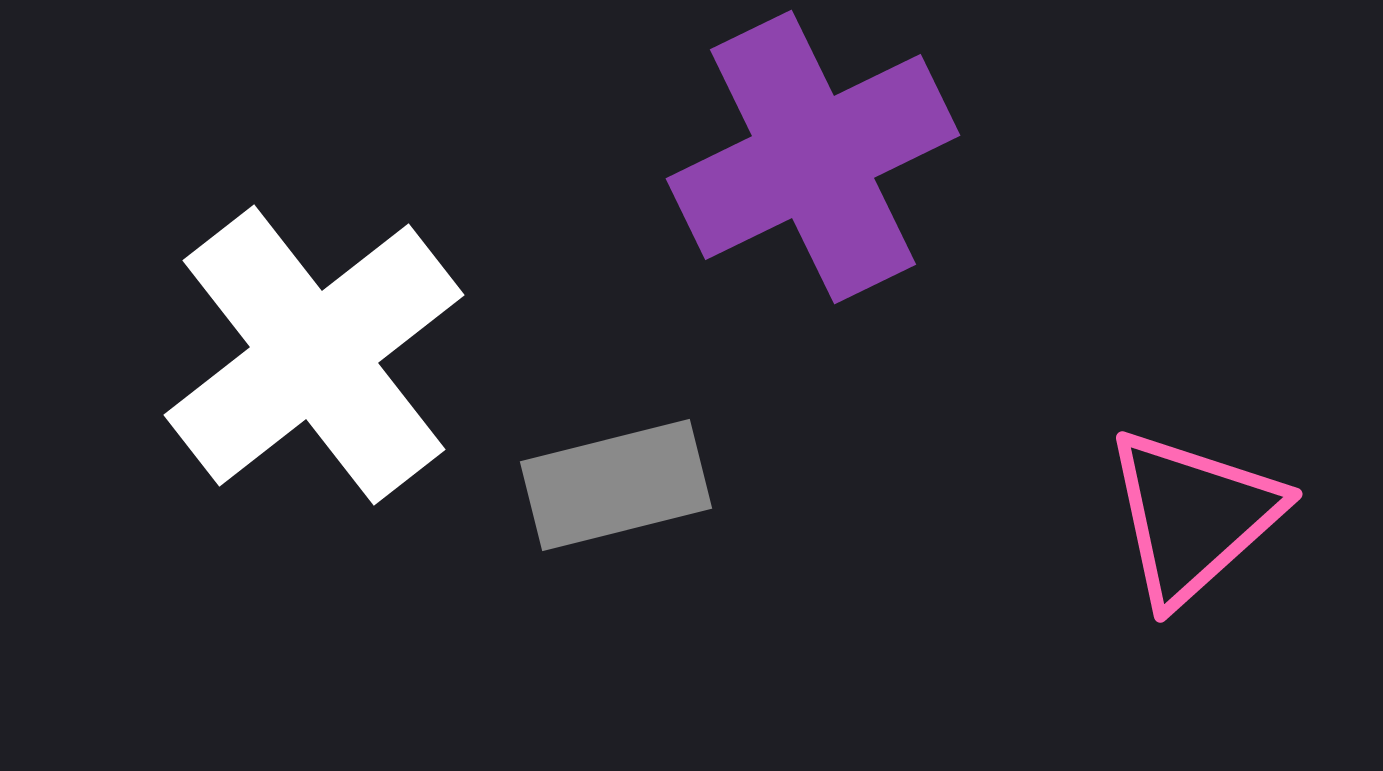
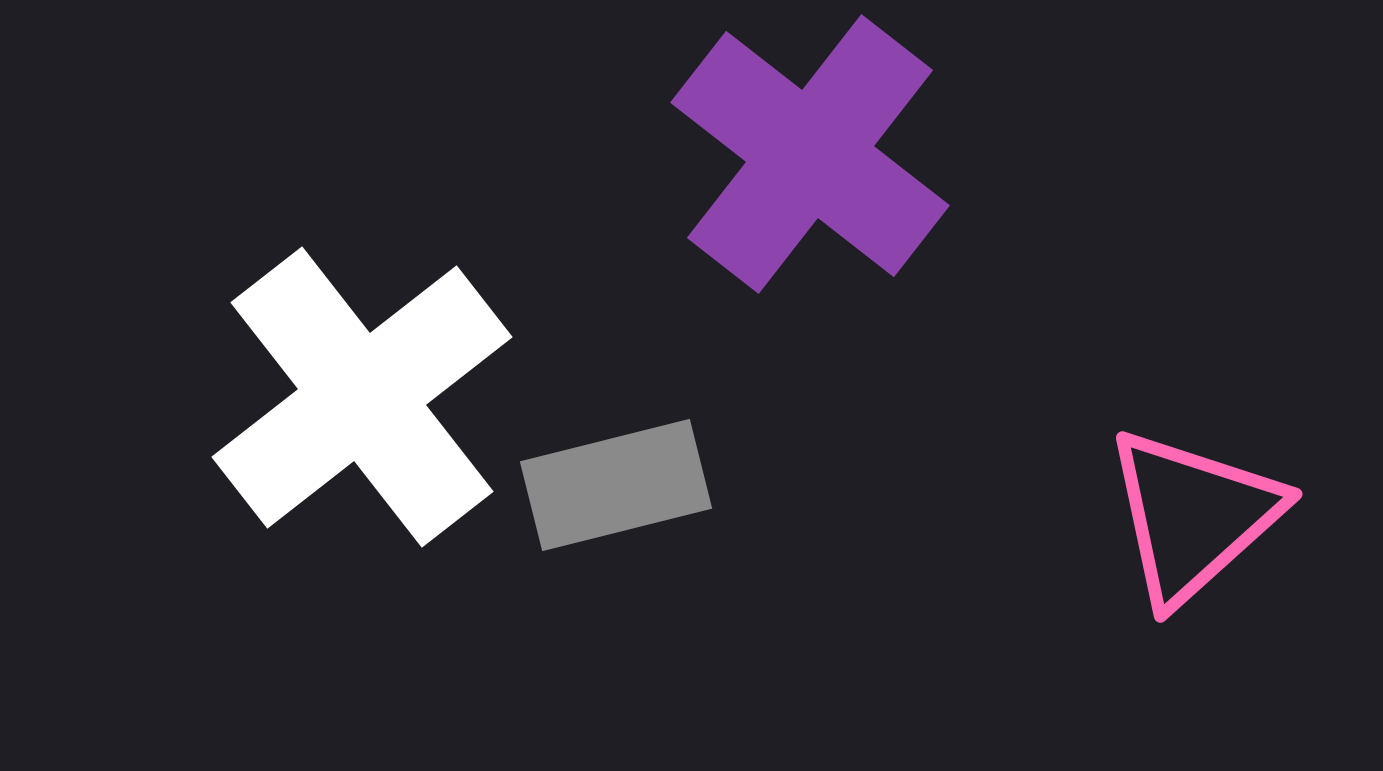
purple cross: moved 3 px left, 3 px up; rotated 26 degrees counterclockwise
white cross: moved 48 px right, 42 px down
